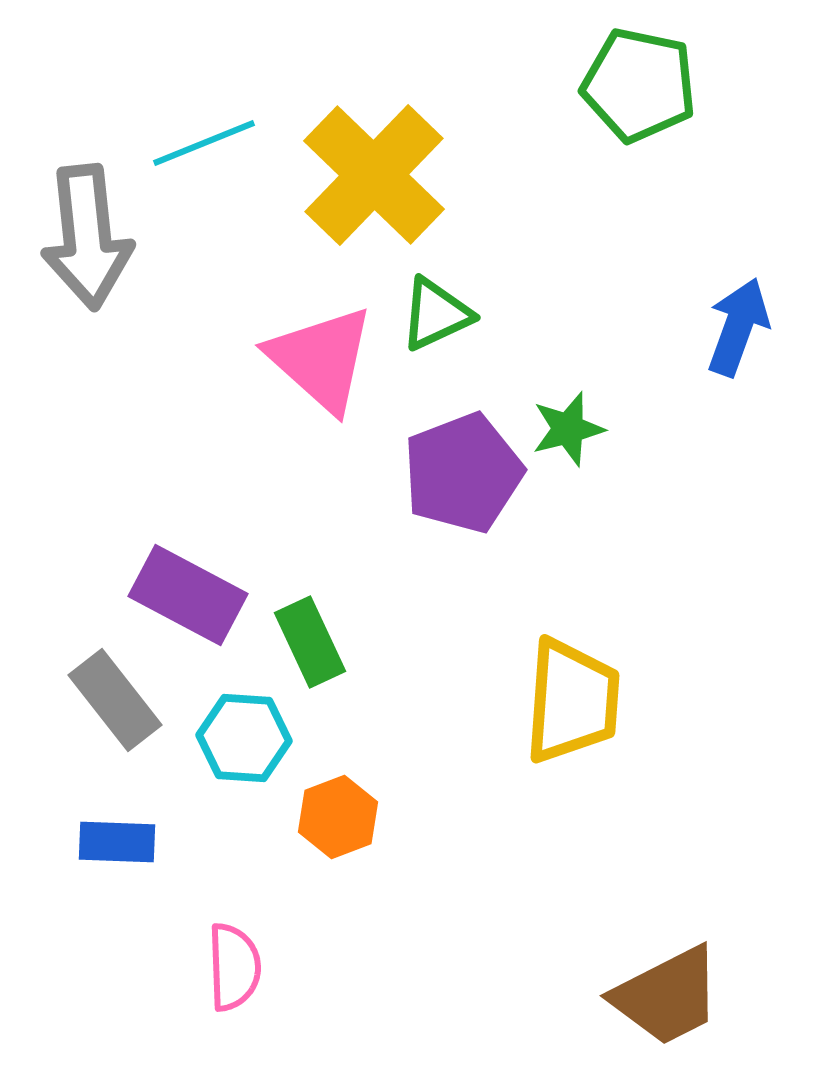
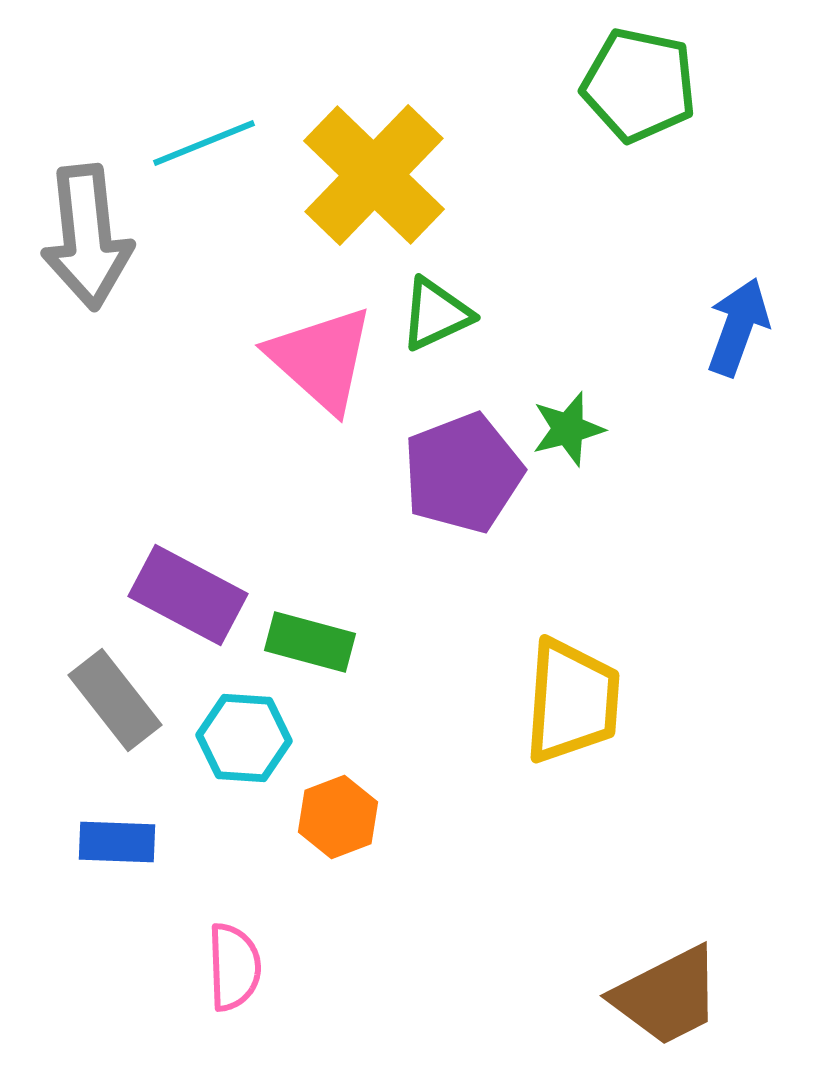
green rectangle: rotated 50 degrees counterclockwise
